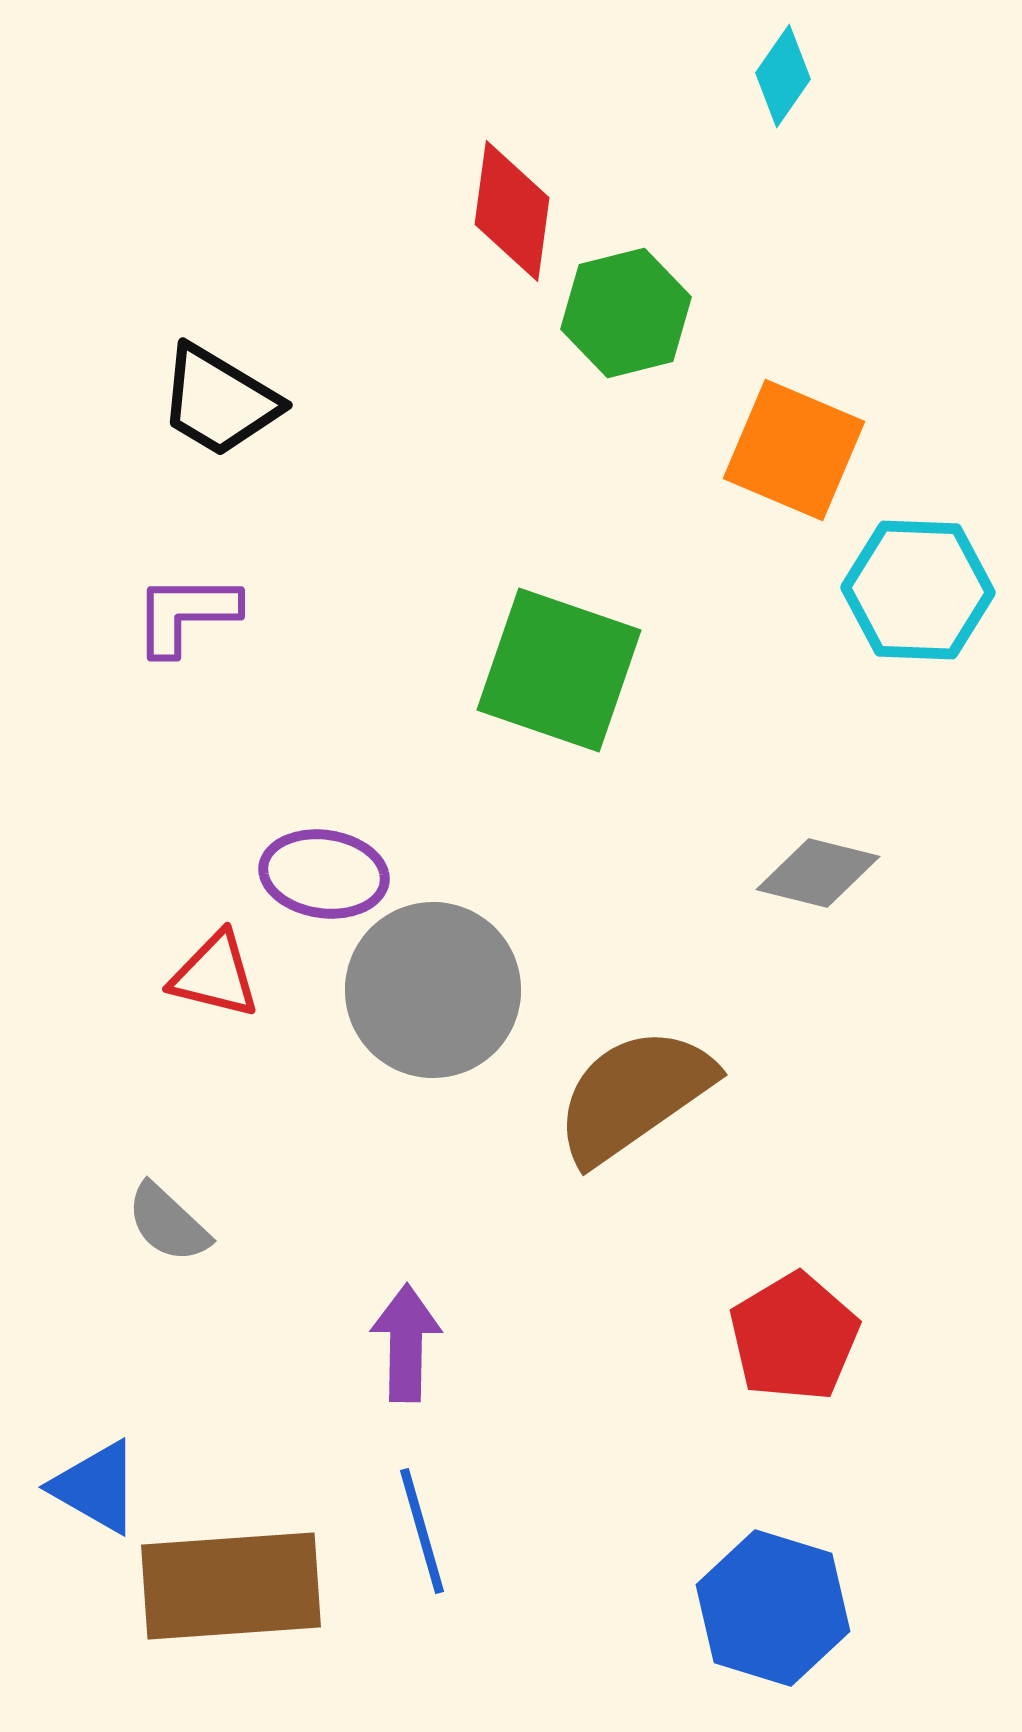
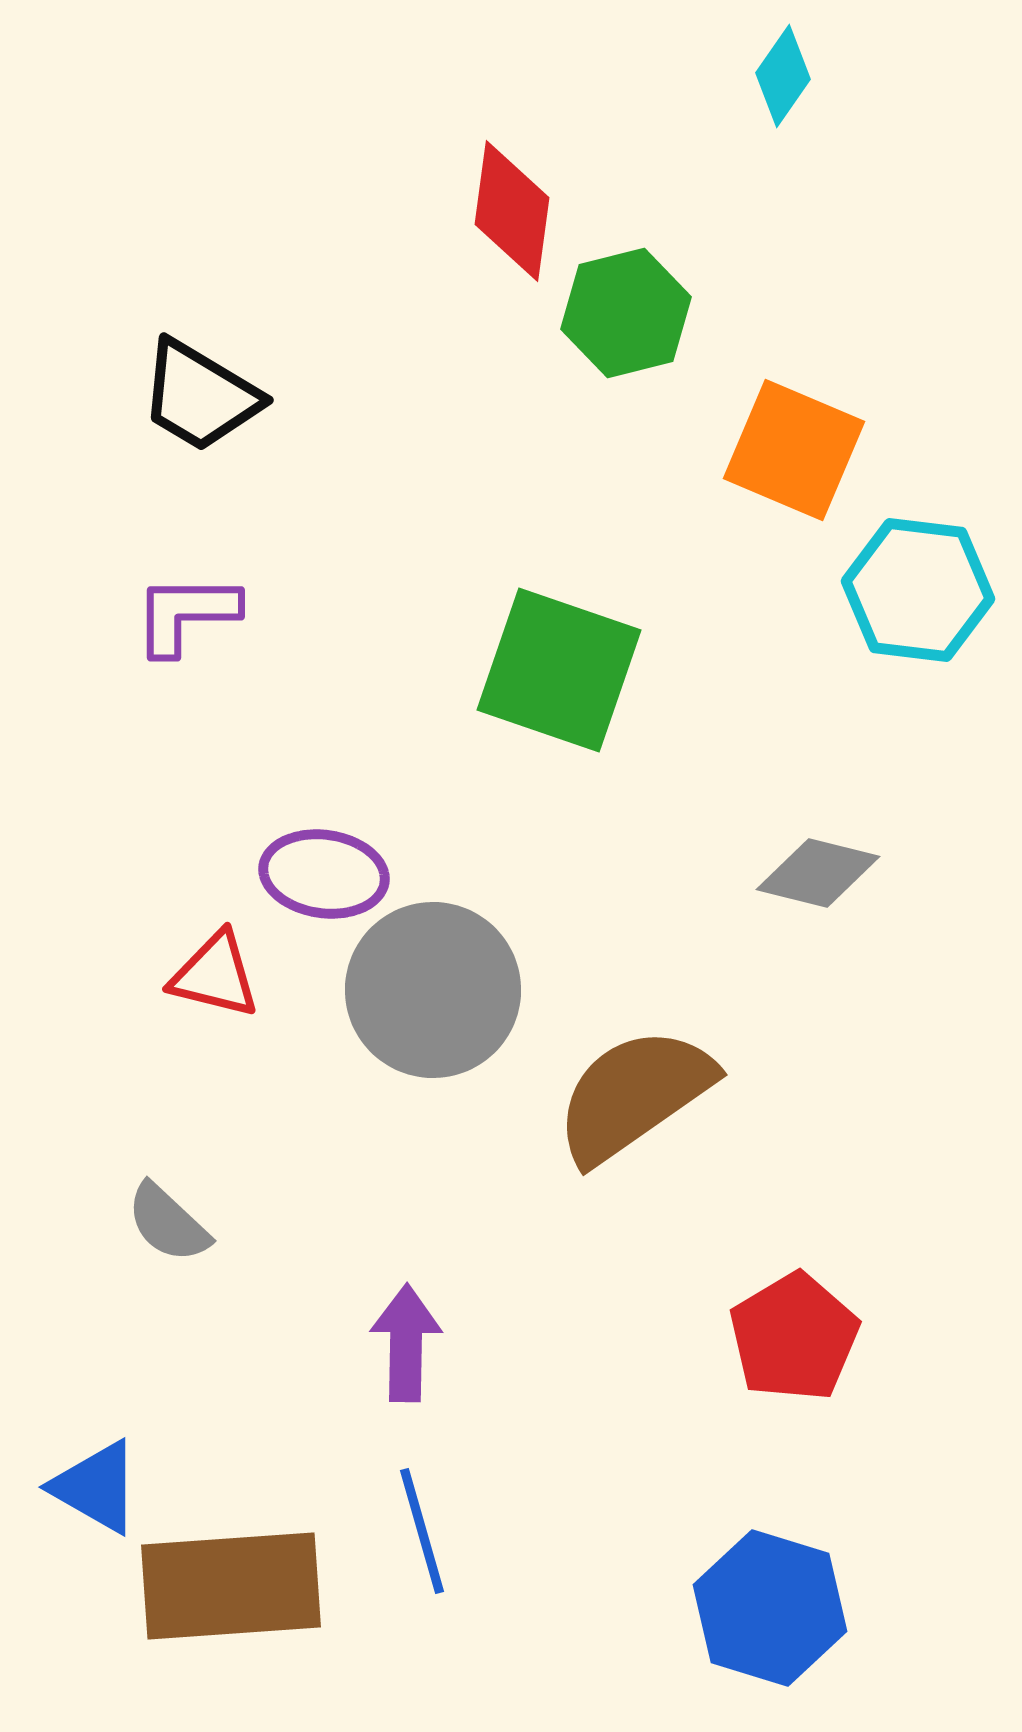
black trapezoid: moved 19 px left, 5 px up
cyan hexagon: rotated 5 degrees clockwise
blue hexagon: moved 3 px left
